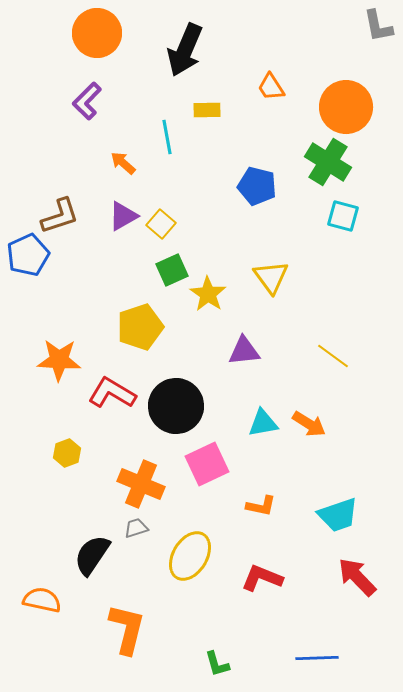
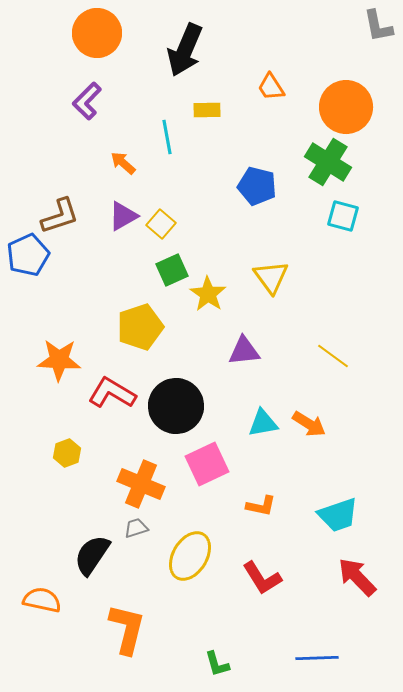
red L-shape at (262, 578): rotated 144 degrees counterclockwise
